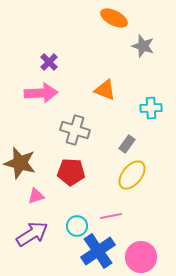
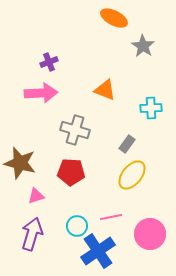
gray star: rotated 15 degrees clockwise
purple cross: rotated 24 degrees clockwise
pink line: moved 1 px down
purple arrow: rotated 40 degrees counterclockwise
pink circle: moved 9 px right, 23 px up
